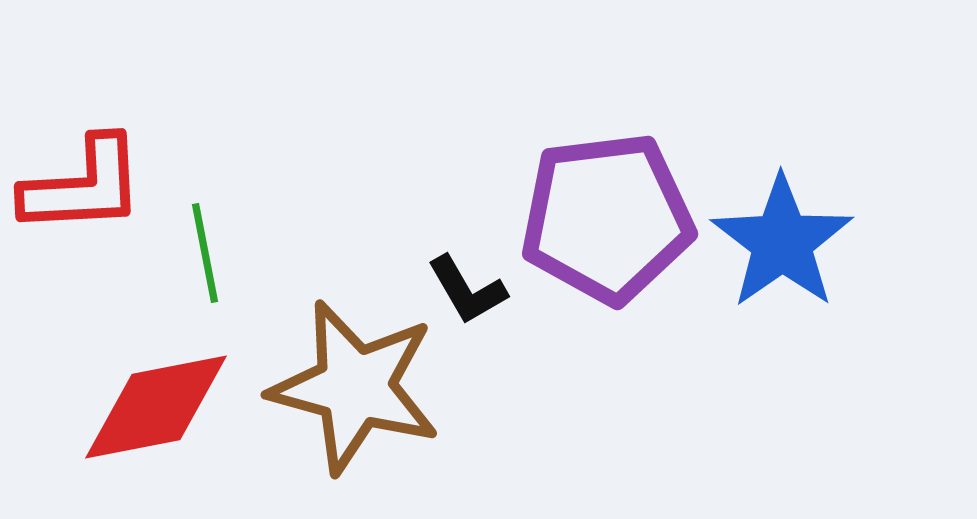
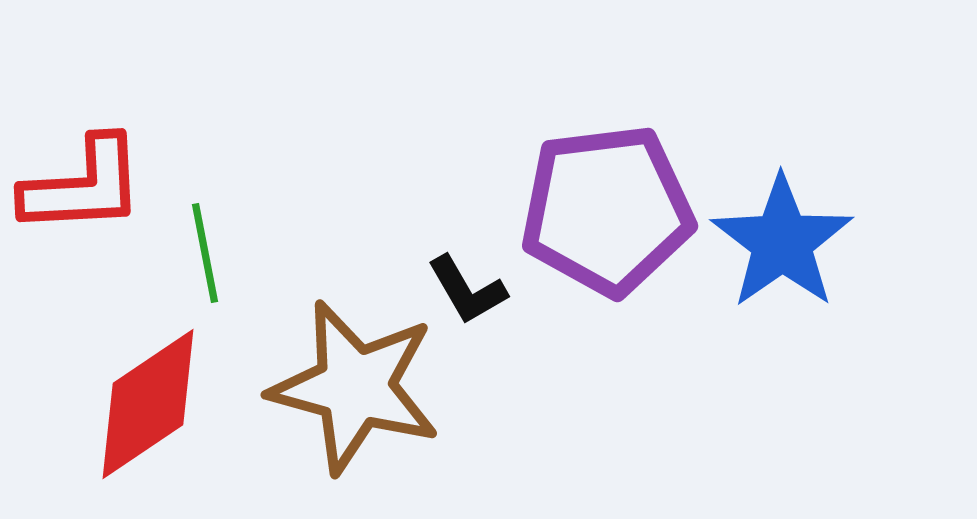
purple pentagon: moved 8 px up
red diamond: moved 8 px left, 3 px up; rotated 23 degrees counterclockwise
